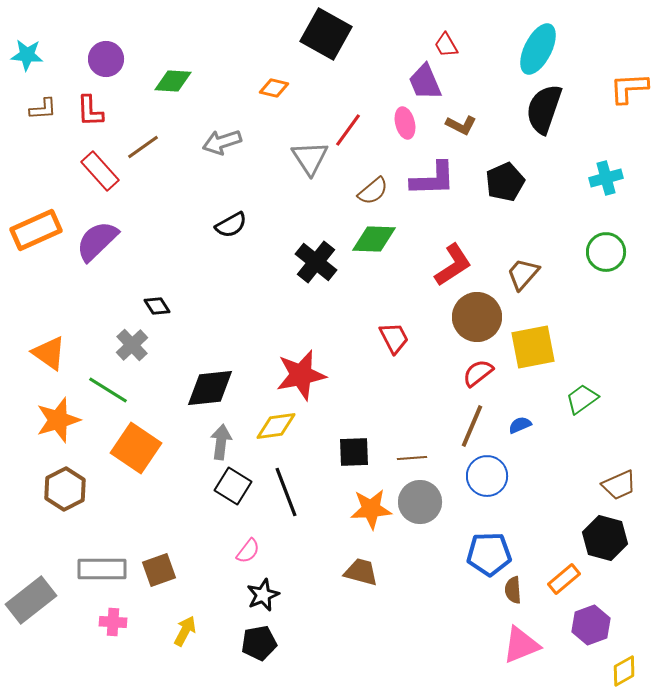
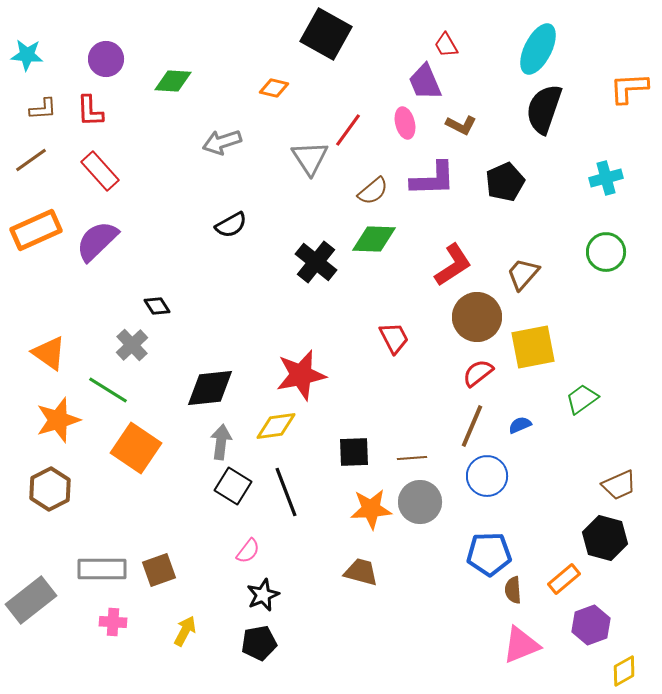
brown line at (143, 147): moved 112 px left, 13 px down
brown hexagon at (65, 489): moved 15 px left
